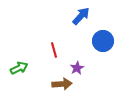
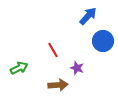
blue arrow: moved 7 px right
red line: moved 1 px left; rotated 14 degrees counterclockwise
purple star: rotated 24 degrees counterclockwise
brown arrow: moved 4 px left, 1 px down
